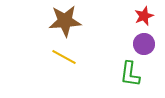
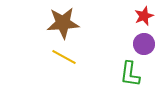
brown star: moved 2 px left, 2 px down
